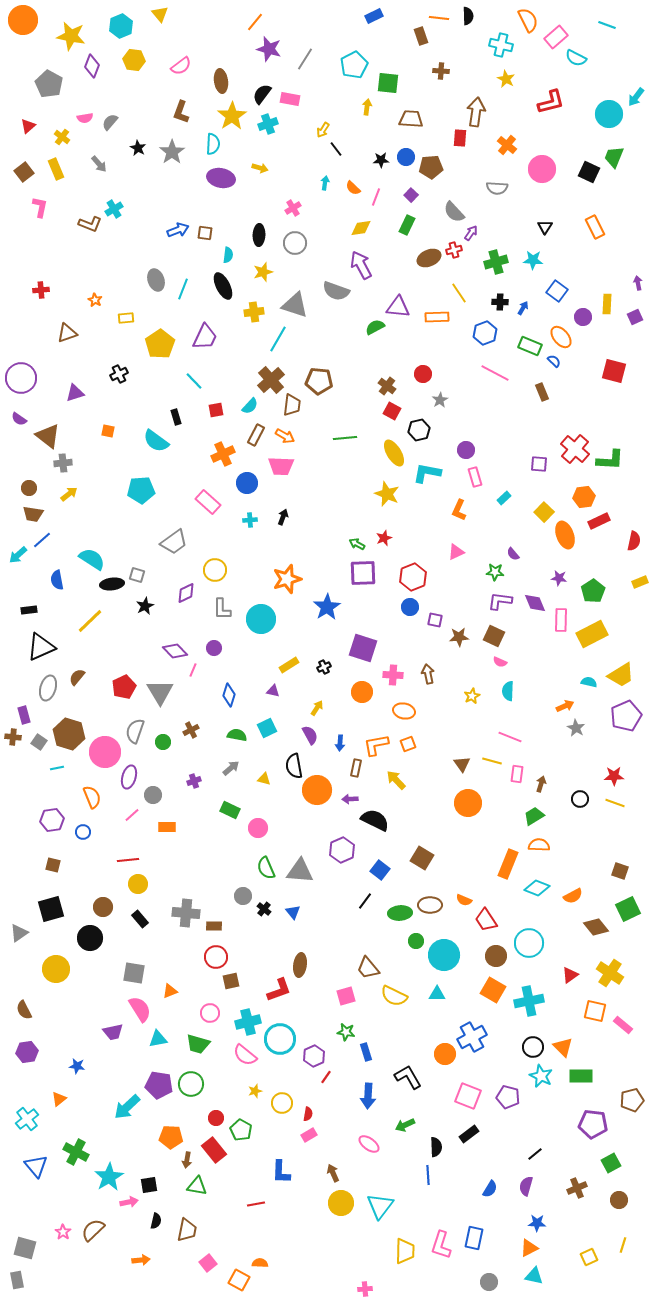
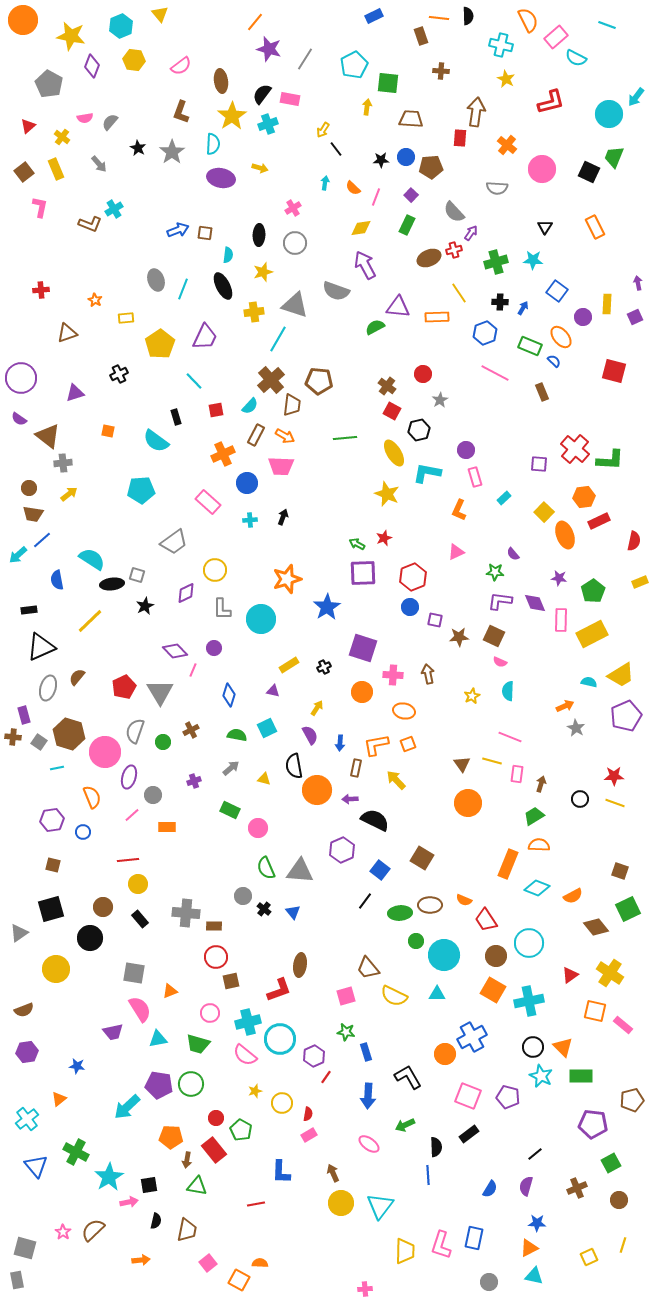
purple arrow at (361, 265): moved 4 px right
brown semicircle at (24, 1010): rotated 84 degrees counterclockwise
